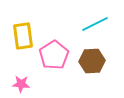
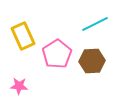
yellow rectangle: rotated 16 degrees counterclockwise
pink pentagon: moved 3 px right, 1 px up
pink star: moved 2 px left, 2 px down
